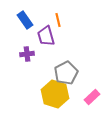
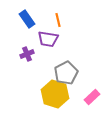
blue rectangle: moved 2 px right, 1 px up
purple trapezoid: moved 2 px right, 3 px down; rotated 65 degrees counterclockwise
purple cross: rotated 16 degrees counterclockwise
